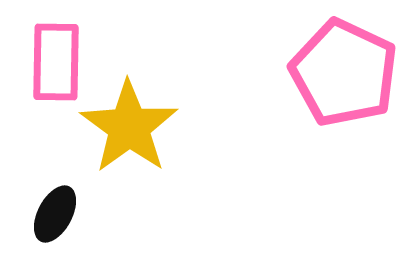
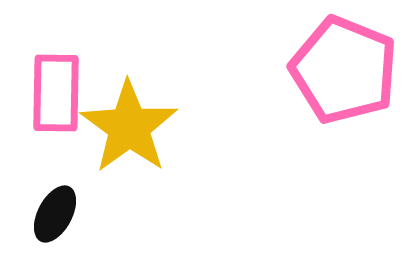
pink rectangle: moved 31 px down
pink pentagon: moved 3 px up; rotated 3 degrees counterclockwise
